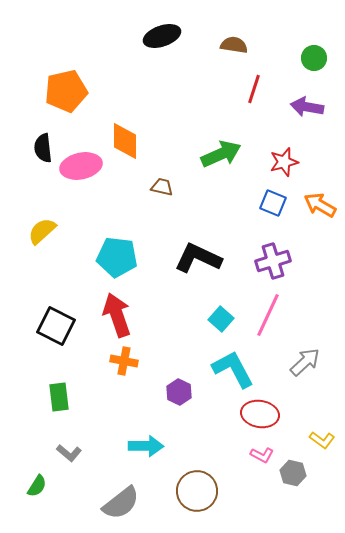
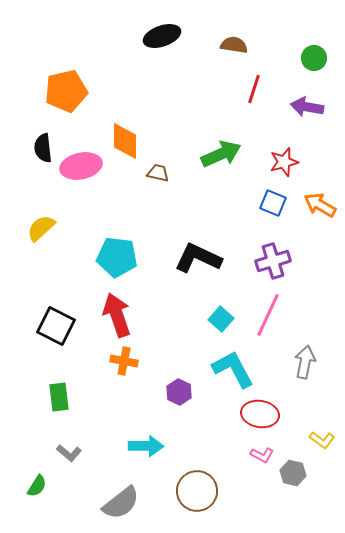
brown trapezoid: moved 4 px left, 14 px up
yellow semicircle: moved 1 px left, 3 px up
gray arrow: rotated 36 degrees counterclockwise
